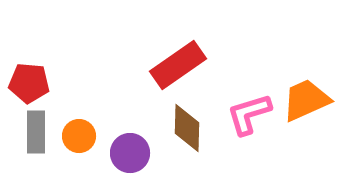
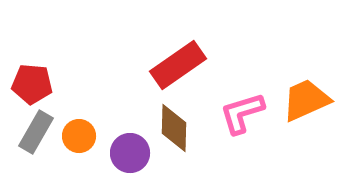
red pentagon: moved 3 px right, 1 px down
pink L-shape: moved 7 px left, 1 px up
brown diamond: moved 13 px left
gray rectangle: rotated 30 degrees clockwise
